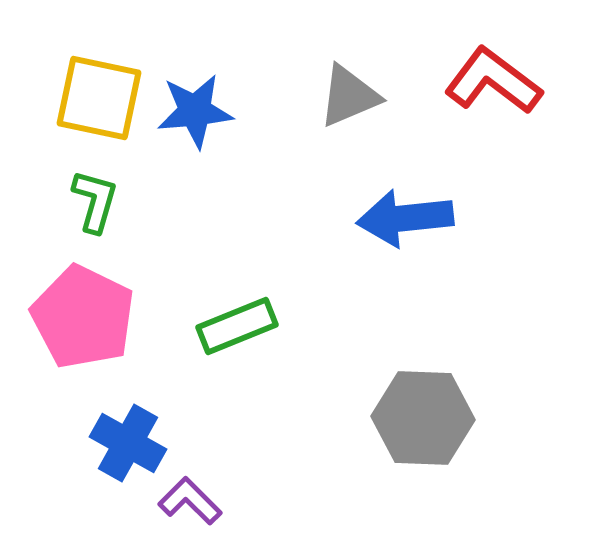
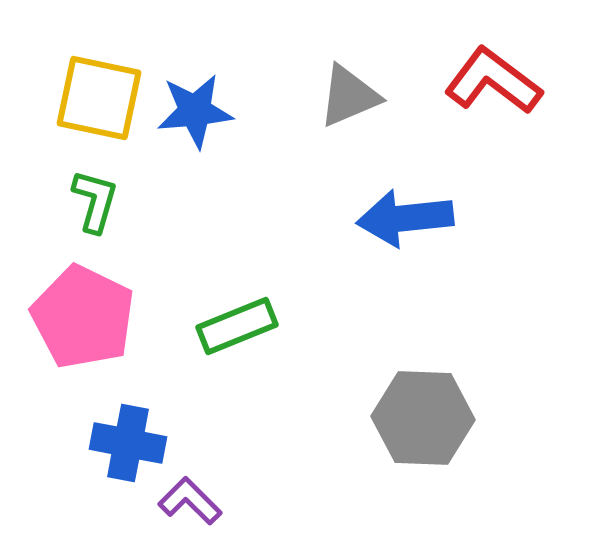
blue cross: rotated 18 degrees counterclockwise
